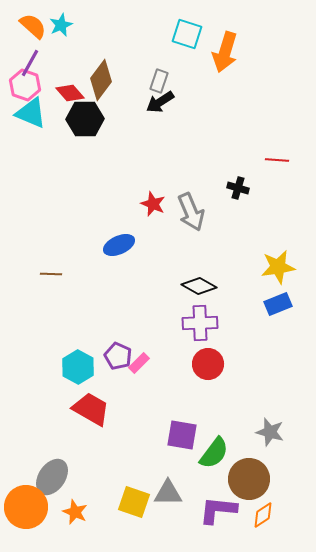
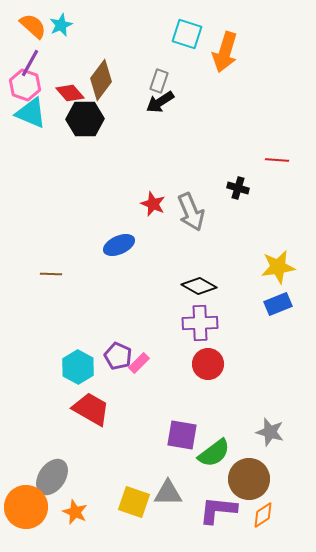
green semicircle: rotated 16 degrees clockwise
